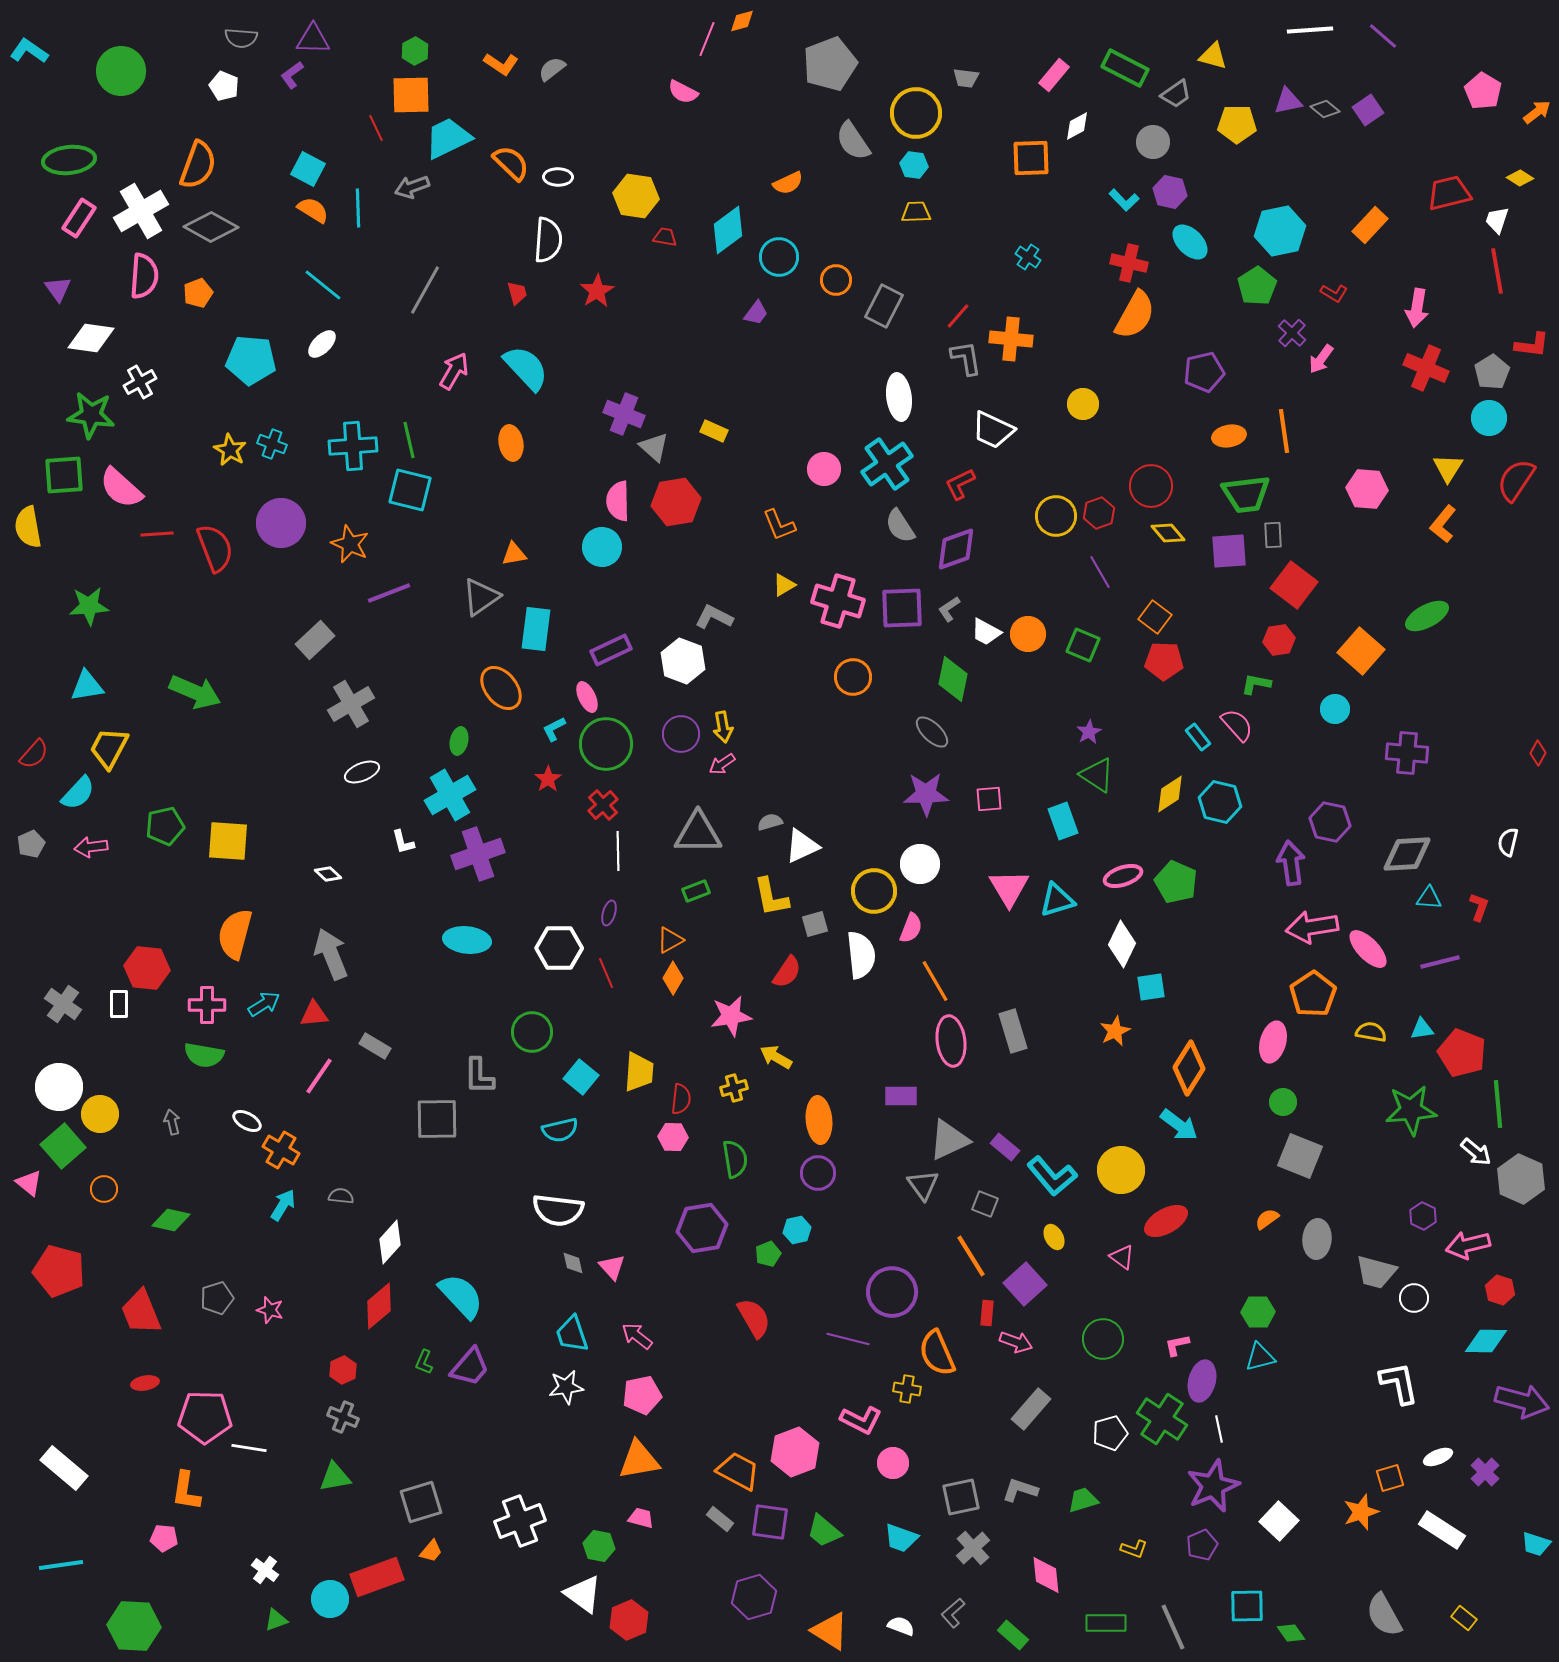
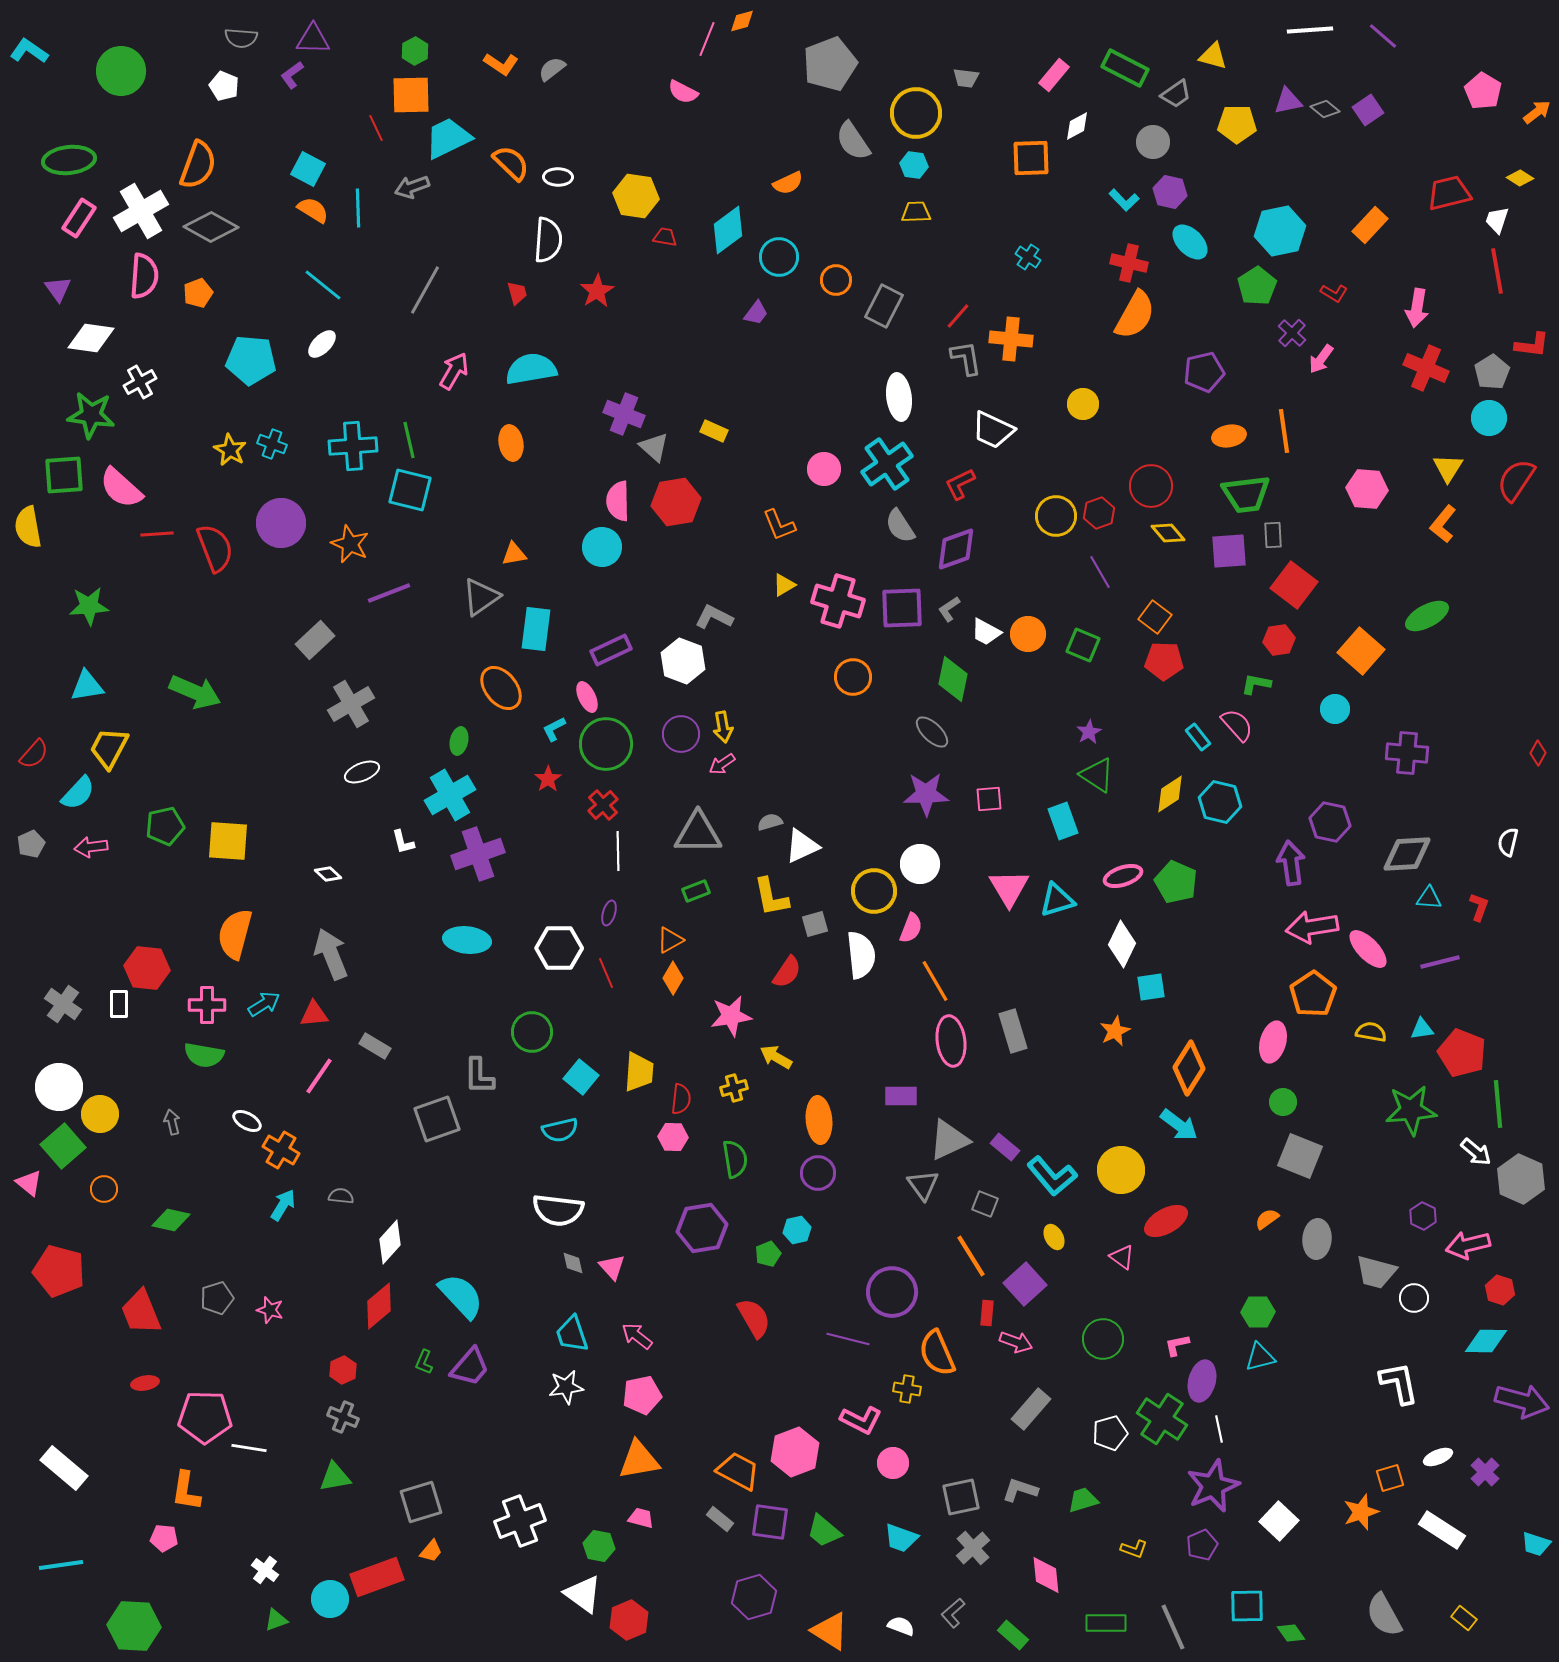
cyan semicircle at (526, 368): moved 5 px right, 1 px down; rotated 57 degrees counterclockwise
gray square at (437, 1119): rotated 18 degrees counterclockwise
